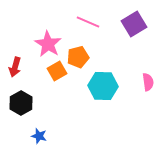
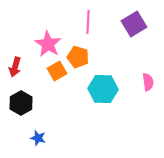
pink line: rotated 70 degrees clockwise
orange pentagon: rotated 30 degrees clockwise
cyan hexagon: moved 3 px down
blue star: moved 1 px left, 2 px down
